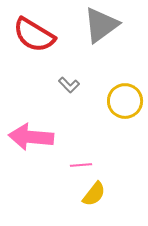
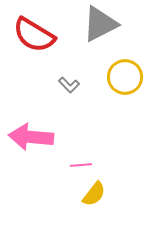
gray triangle: moved 1 px left, 1 px up; rotated 9 degrees clockwise
yellow circle: moved 24 px up
